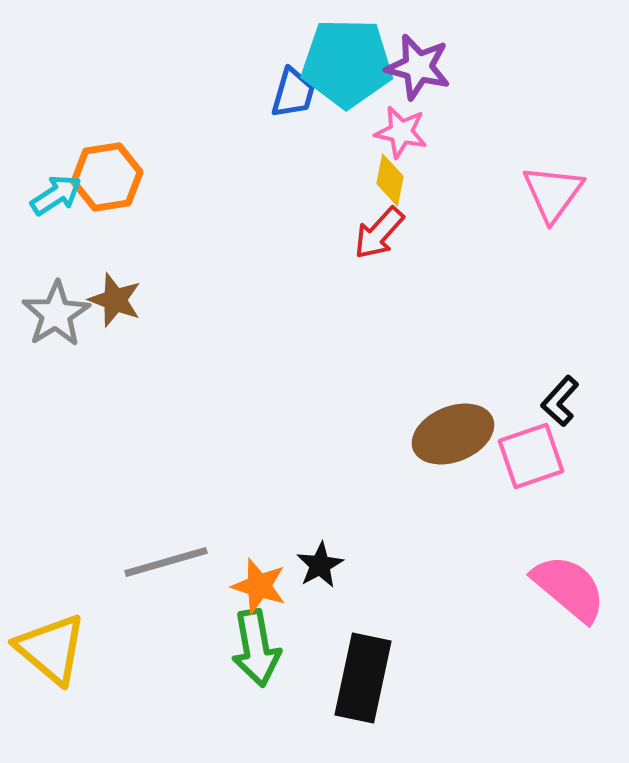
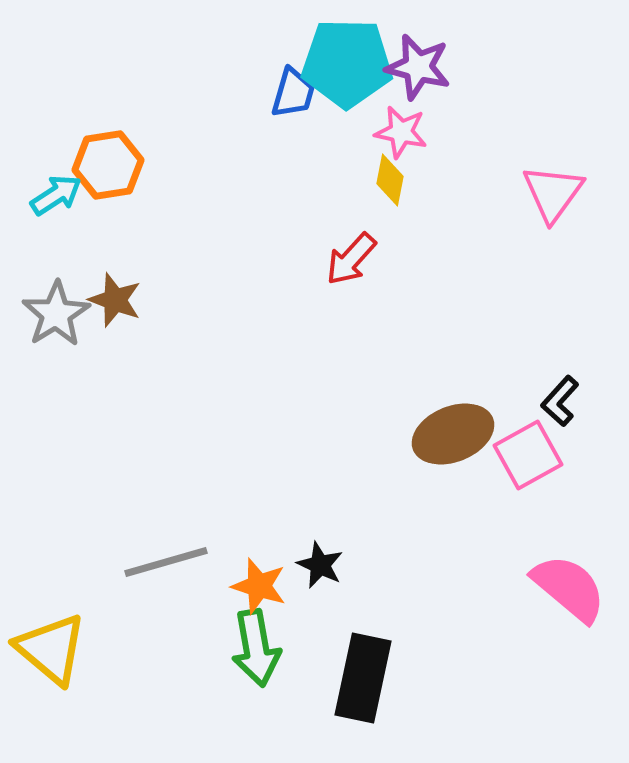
orange hexagon: moved 1 px right, 12 px up
red arrow: moved 28 px left, 26 px down
pink square: moved 3 px left, 1 px up; rotated 10 degrees counterclockwise
black star: rotated 18 degrees counterclockwise
